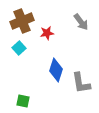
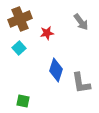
brown cross: moved 2 px left, 2 px up
